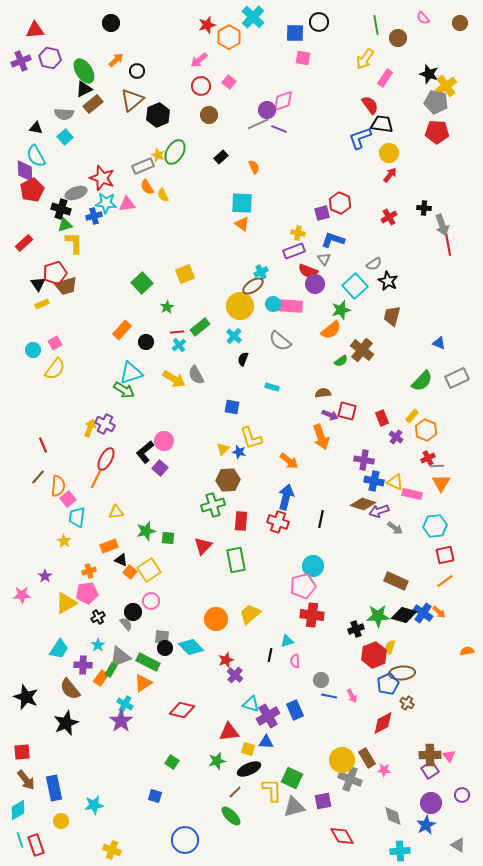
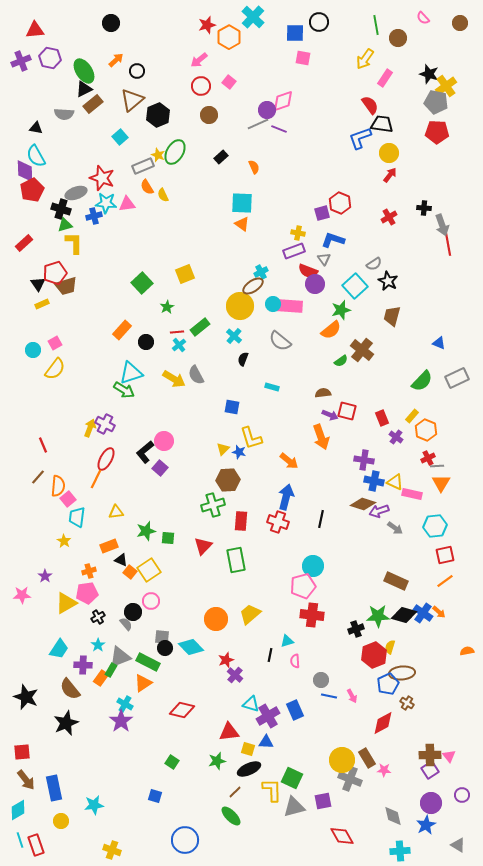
cyan square at (65, 137): moved 55 px right
